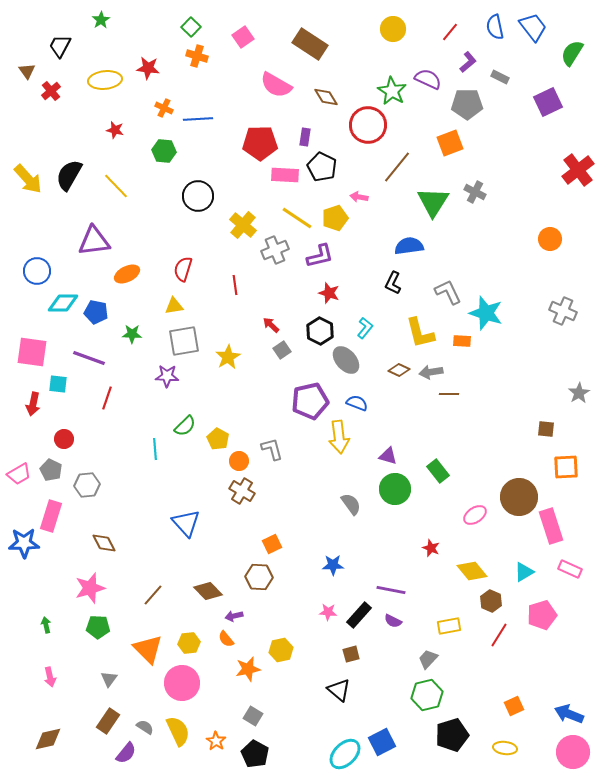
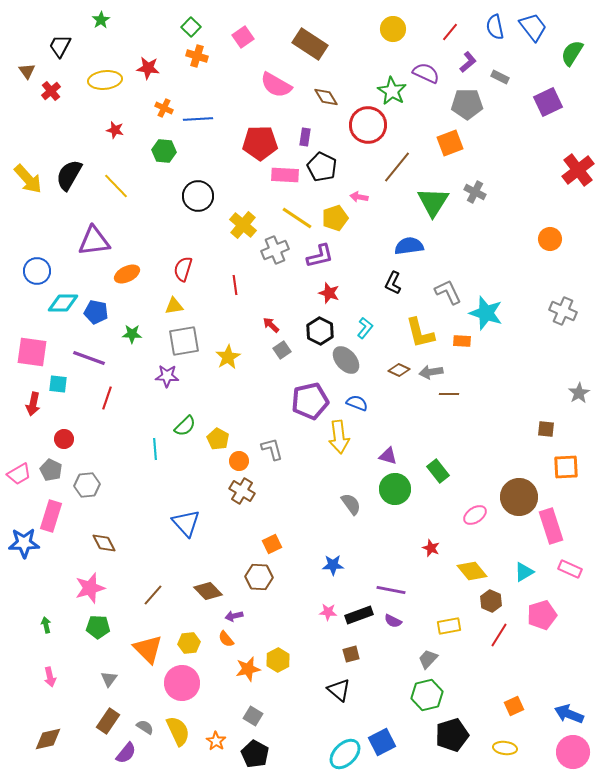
purple semicircle at (428, 79): moved 2 px left, 6 px up
black rectangle at (359, 615): rotated 28 degrees clockwise
yellow hexagon at (281, 650): moved 3 px left, 10 px down; rotated 15 degrees counterclockwise
